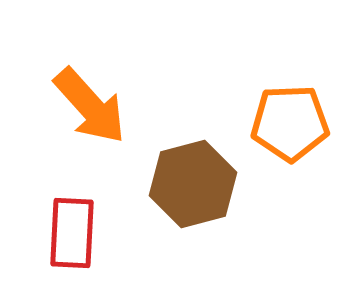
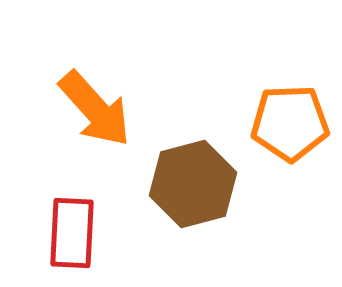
orange arrow: moved 5 px right, 3 px down
